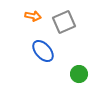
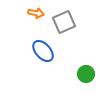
orange arrow: moved 3 px right, 3 px up
green circle: moved 7 px right
